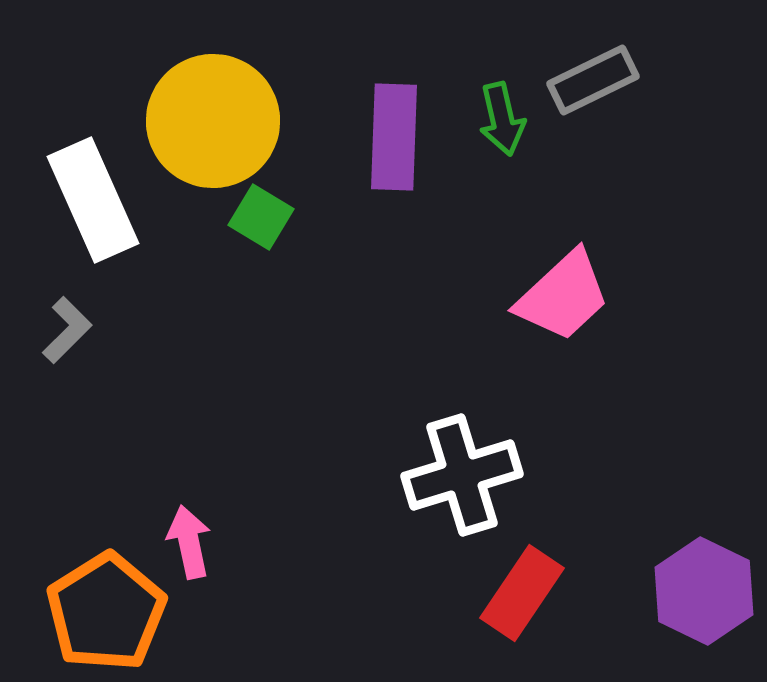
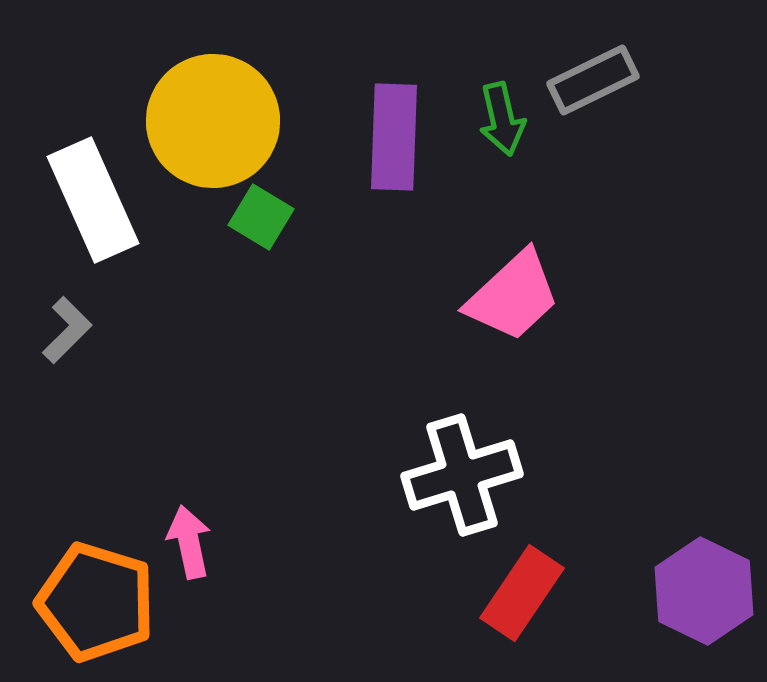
pink trapezoid: moved 50 px left
orange pentagon: moved 10 px left, 10 px up; rotated 23 degrees counterclockwise
